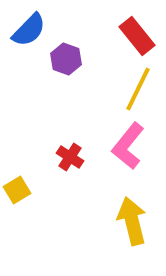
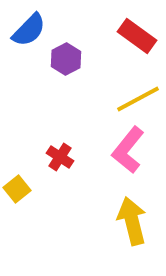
red rectangle: rotated 15 degrees counterclockwise
purple hexagon: rotated 12 degrees clockwise
yellow line: moved 10 px down; rotated 36 degrees clockwise
pink L-shape: moved 4 px down
red cross: moved 10 px left
yellow square: moved 1 px up; rotated 8 degrees counterclockwise
